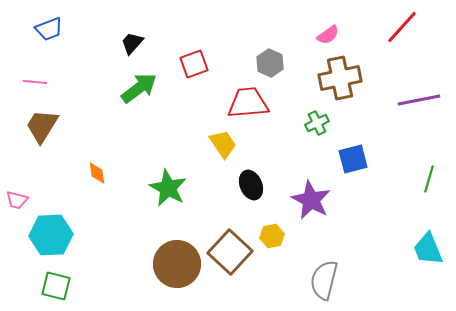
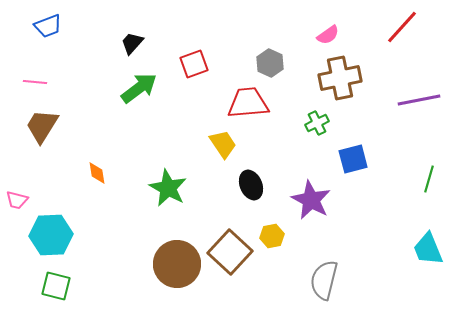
blue trapezoid: moved 1 px left, 3 px up
